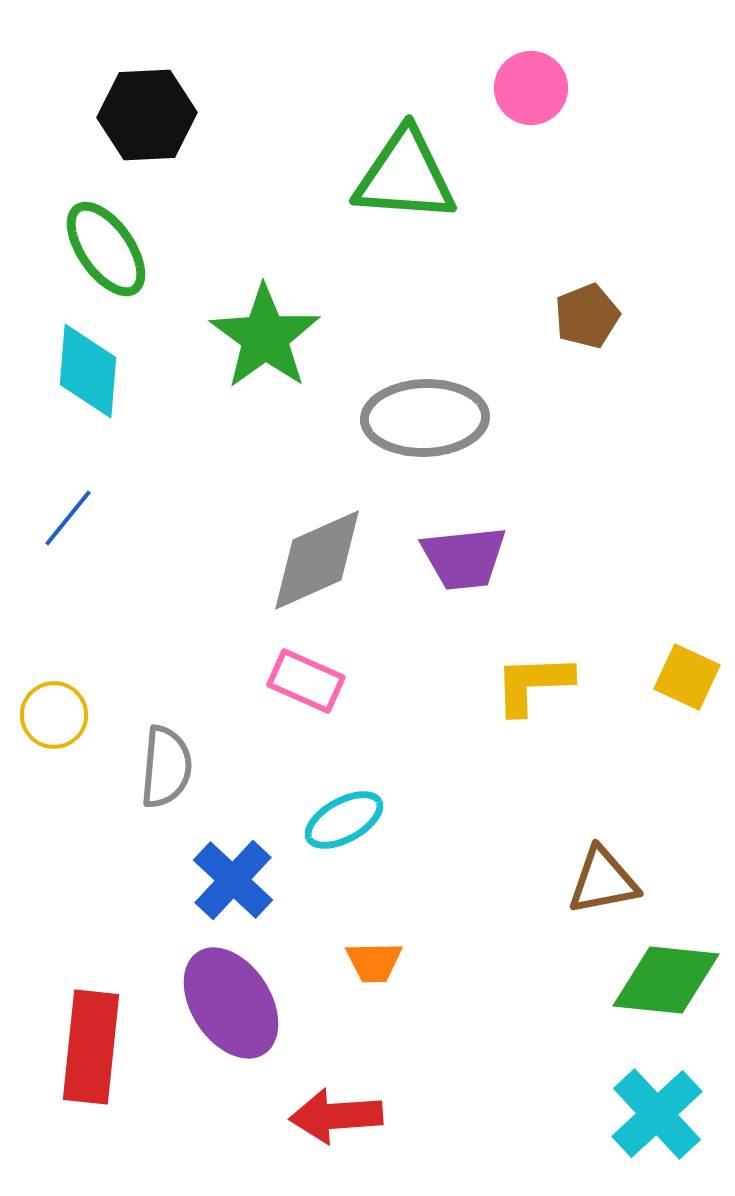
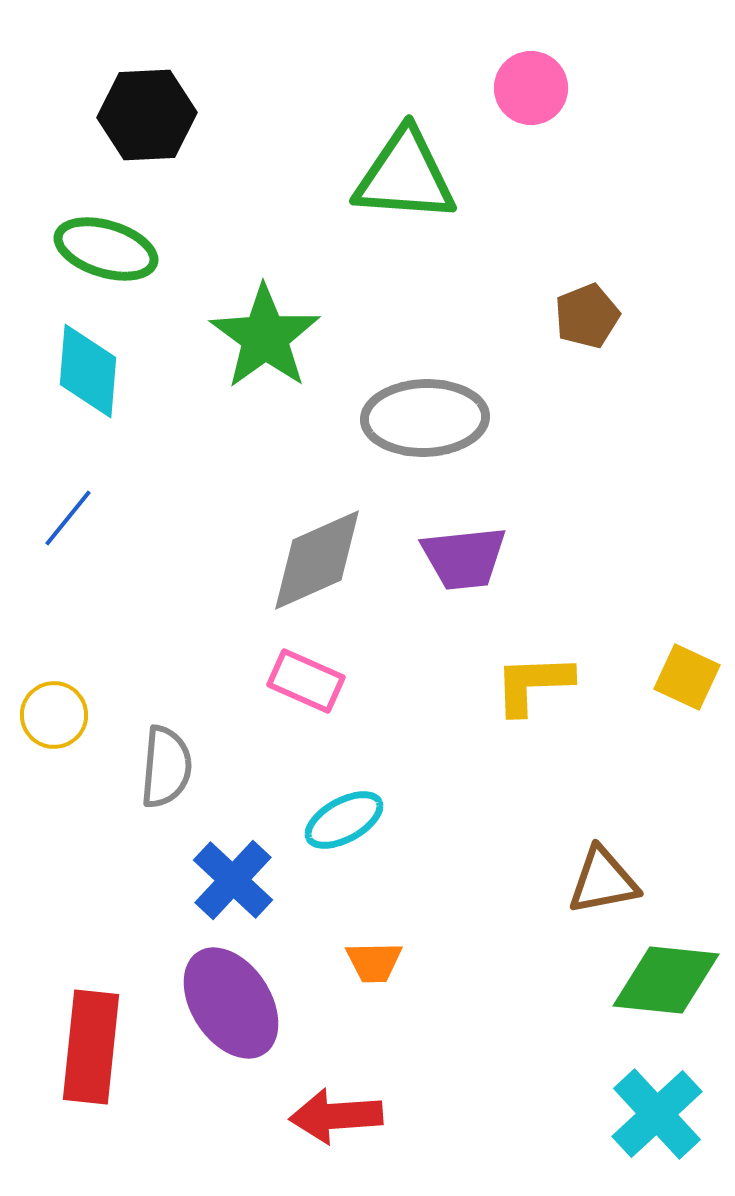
green ellipse: rotated 38 degrees counterclockwise
